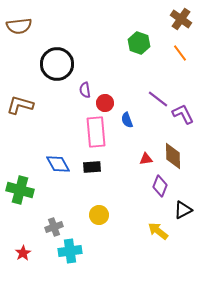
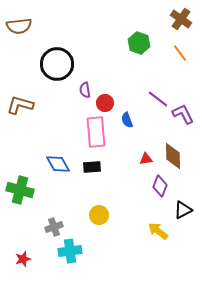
red star: moved 6 px down; rotated 14 degrees clockwise
